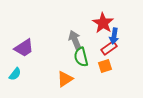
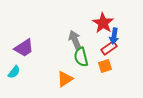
cyan semicircle: moved 1 px left, 2 px up
